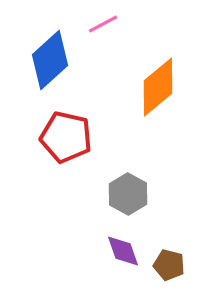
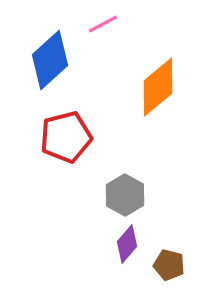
red pentagon: rotated 27 degrees counterclockwise
gray hexagon: moved 3 px left, 1 px down
purple diamond: moved 4 px right, 7 px up; rotated 60 degrees clockwise
